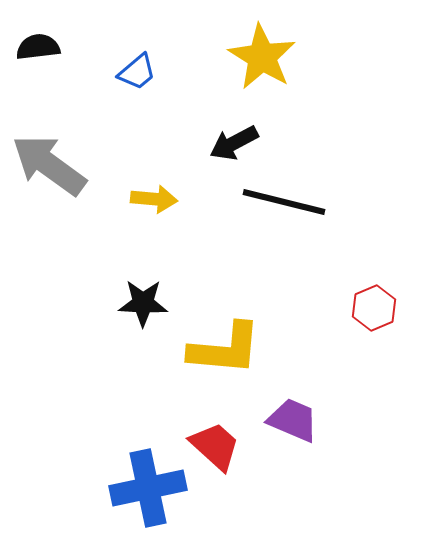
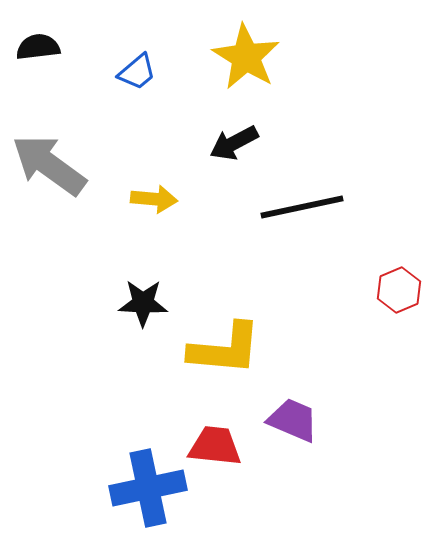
yellow star: moved 16 px left
black line: moved 18 px right, 5 px down; rotated 26 degrees counterclockwise
red hexagon: moved 25 px right, 18 px up
red trapezoid: rotated 36 degrees counterclockwise
